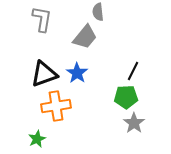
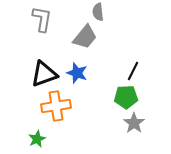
blue star: rotated 15 degrees counterclockwise
